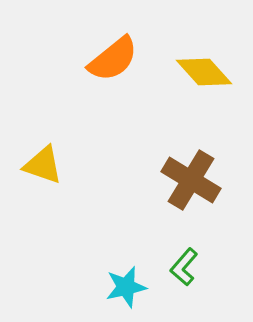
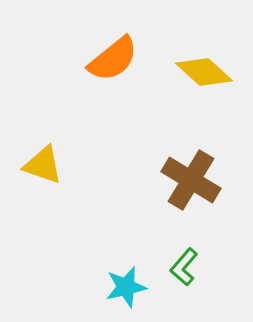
yellow diamond: rotated 6 degrees counterclockwise
